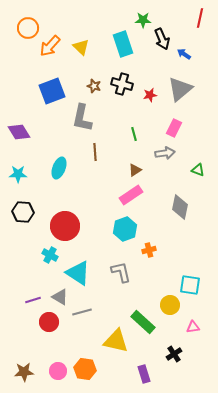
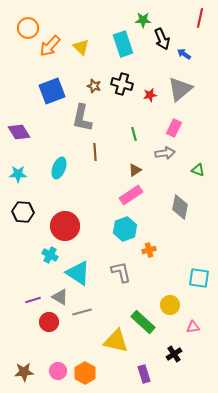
cyan square at (190, 285): moved 9 px right, 7 px up
orange hexagon at (85, 369): moved 4 px down; rotated 20 degrees clockwise
